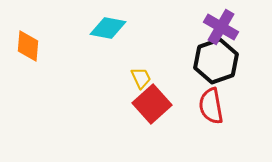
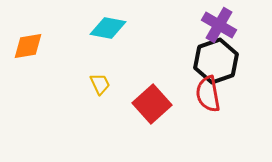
purple cross: moved 2 px left, 2 px up
orange diamond: rotated 76 degrees clockwise
yellow trapezoid: moved 41 px left, 6 px down
red semicircle: moved 3 px left, 12 px up
